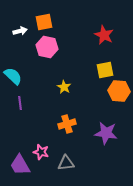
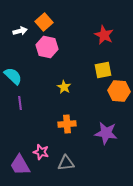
orange square: rotated 30 degrees counterclockwise
yellow square: moved 2 px left
orange cross: rotated 12 degrees clockwise
